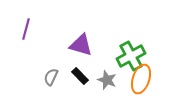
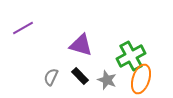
purple line: moved 3 px left, 1 px up; rotated 45 degrees clockwise
